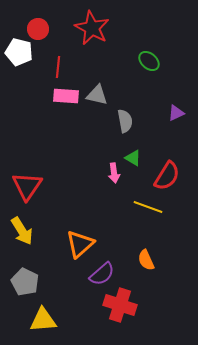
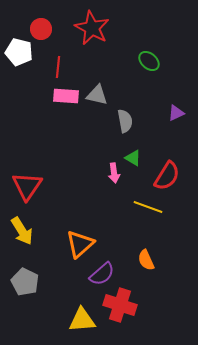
red circle: moved 3 px right
yellow triangle: moved 39 px right
